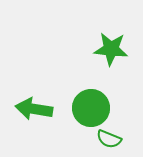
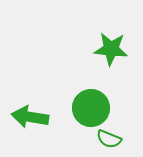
green arrow: moved 4 px left, 8 px down
